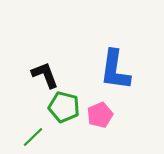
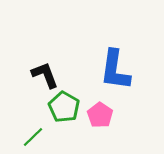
green pentagon: rotated 16 degrees clockwise
pink pentagon: rotated 15 degrees counterclockwise
